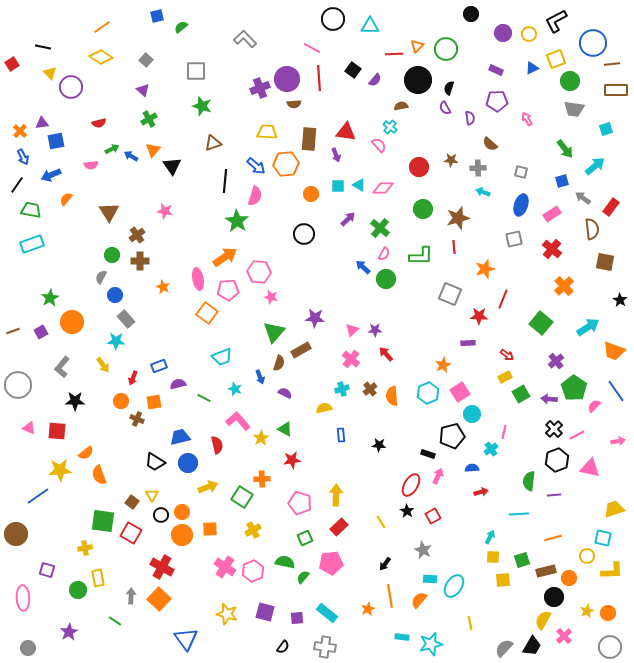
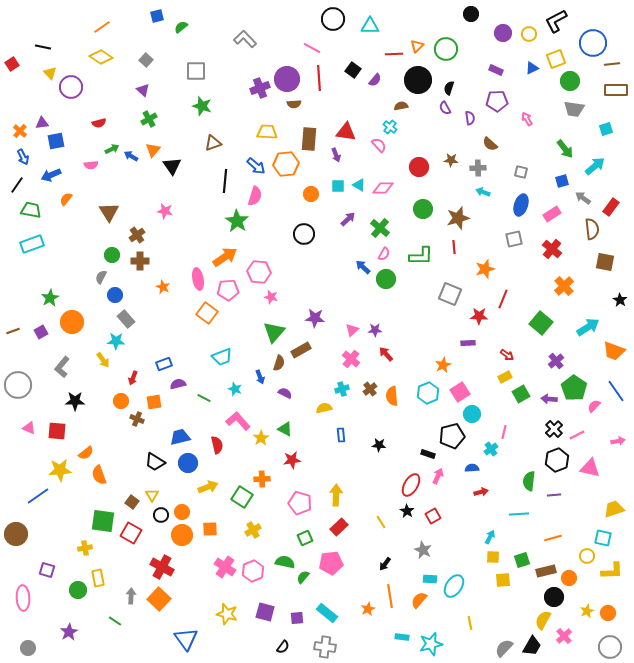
yellow arrow at (103, 365): moved 5 px up
blue rectangle at (159, 366): moved 5 px right, 2 px up
